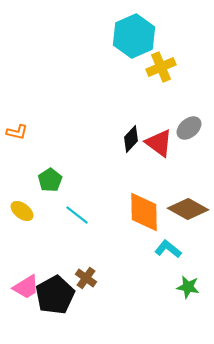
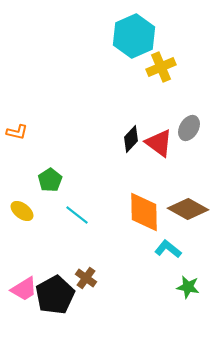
gray ellipse: rotated 20 degrees counterclockwise
pink trapezoid: moved 2 px left, 2 px down
